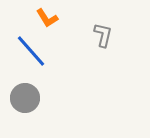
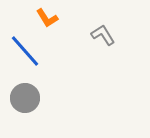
gray L-shape: rotated 45 degrees counterclockwise
blue line: moved 6 px left
